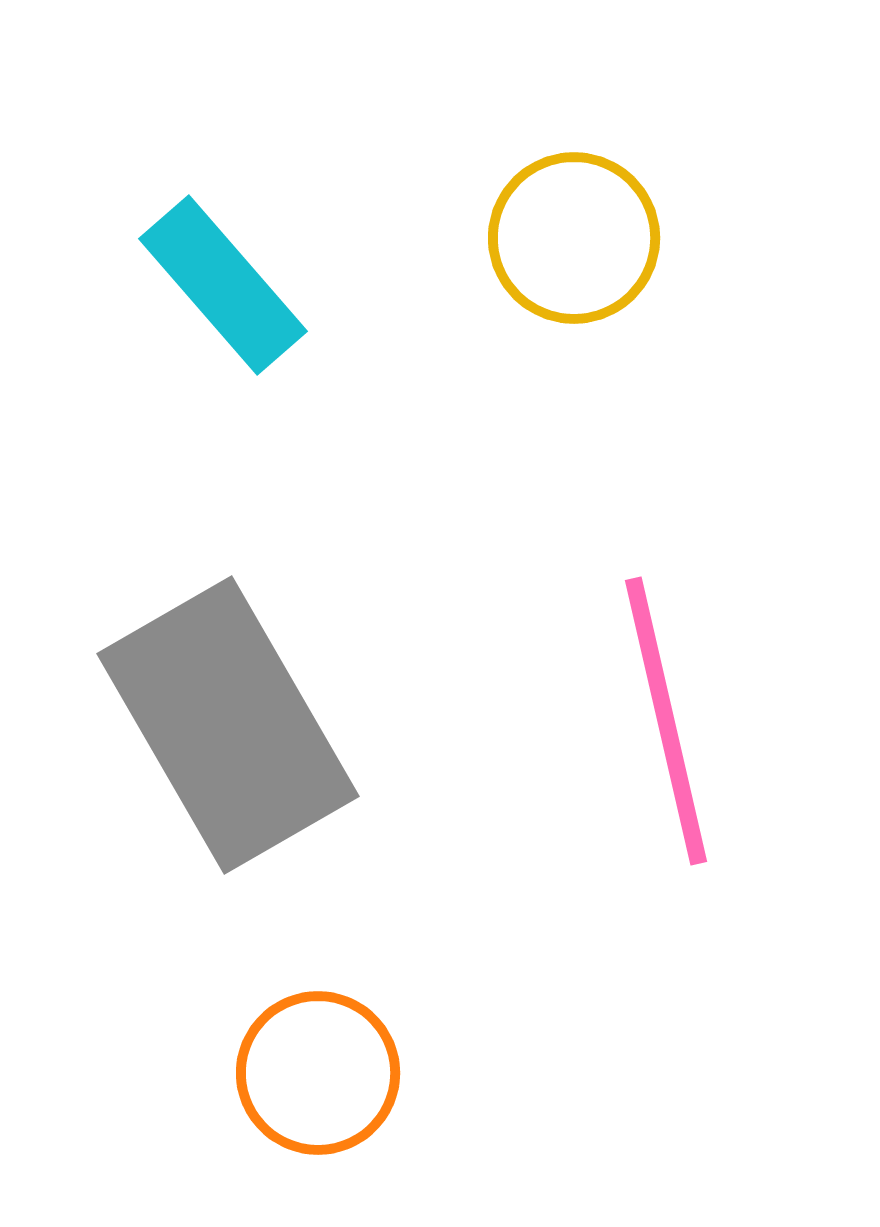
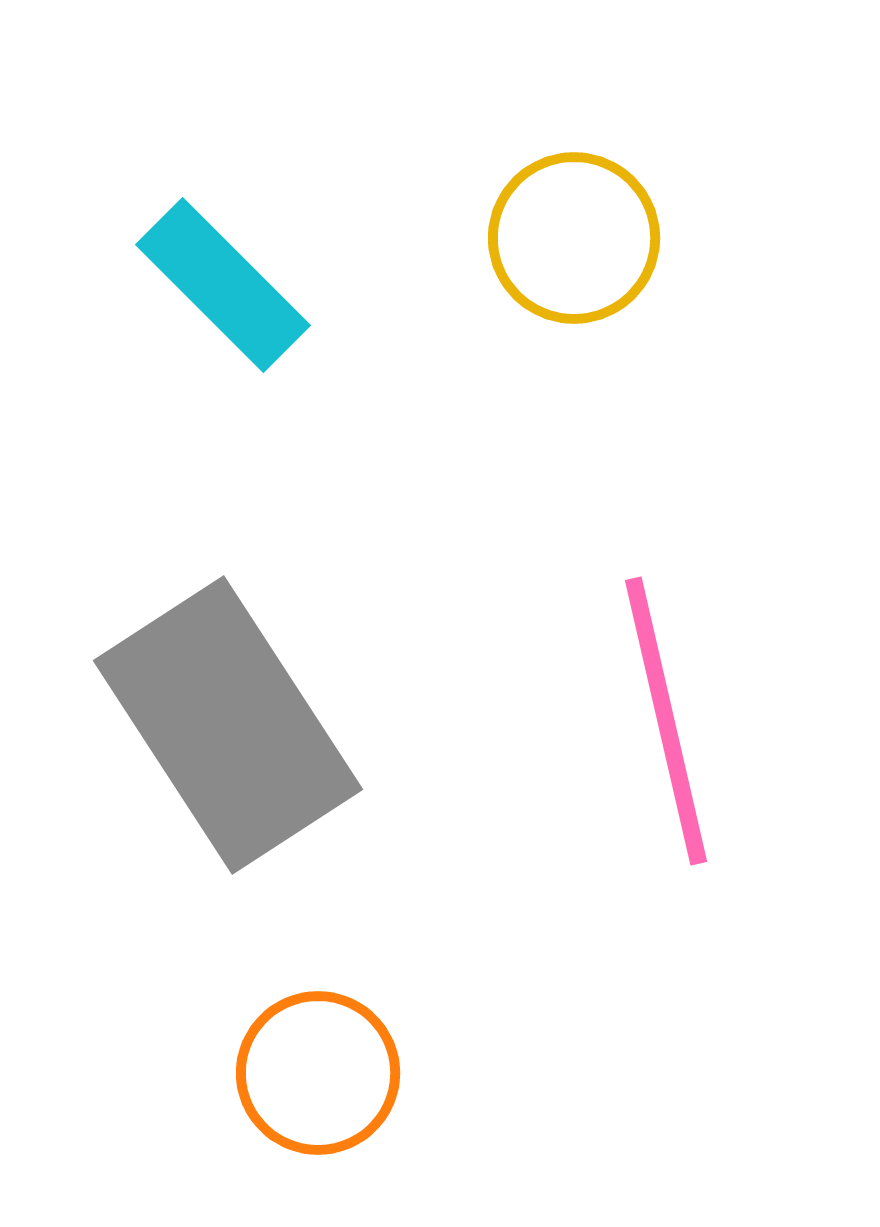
cyan rectangle: rotated 4 degrees counterclockwise
gray rectangle: rotated 3 degrees counterclockwise
